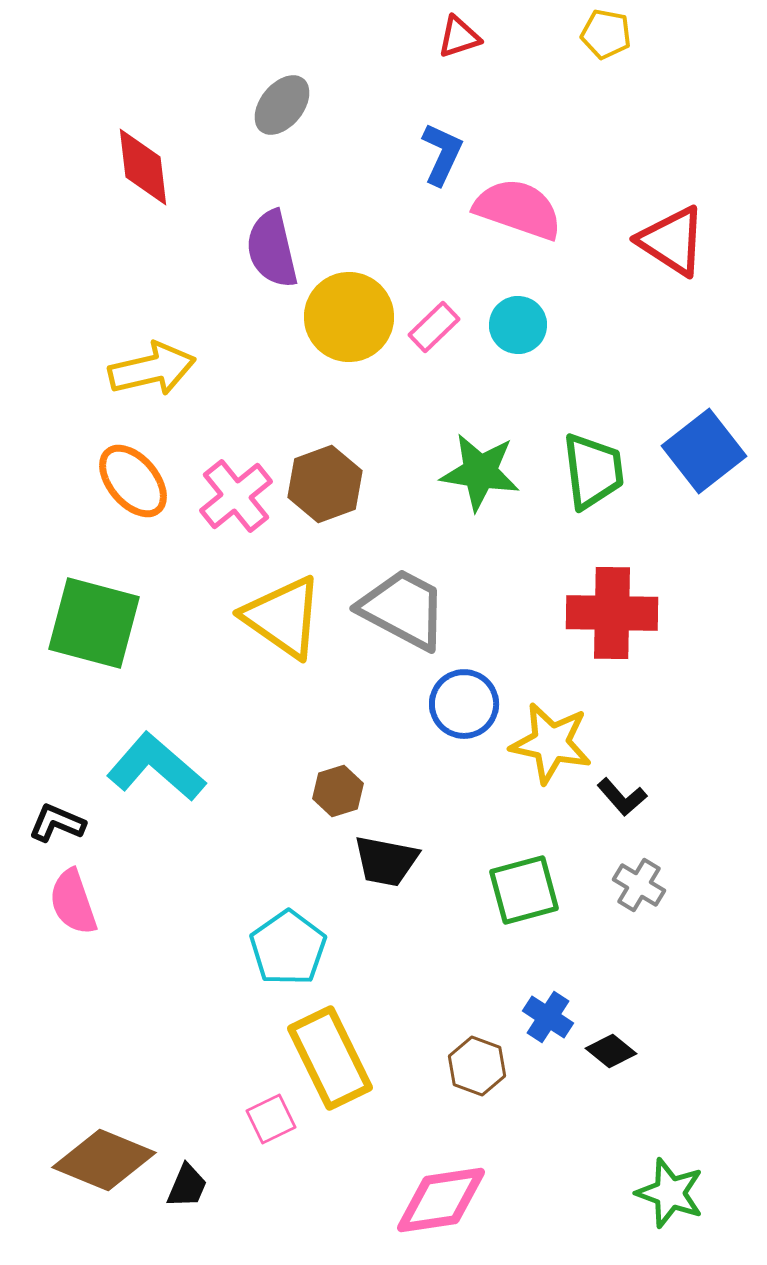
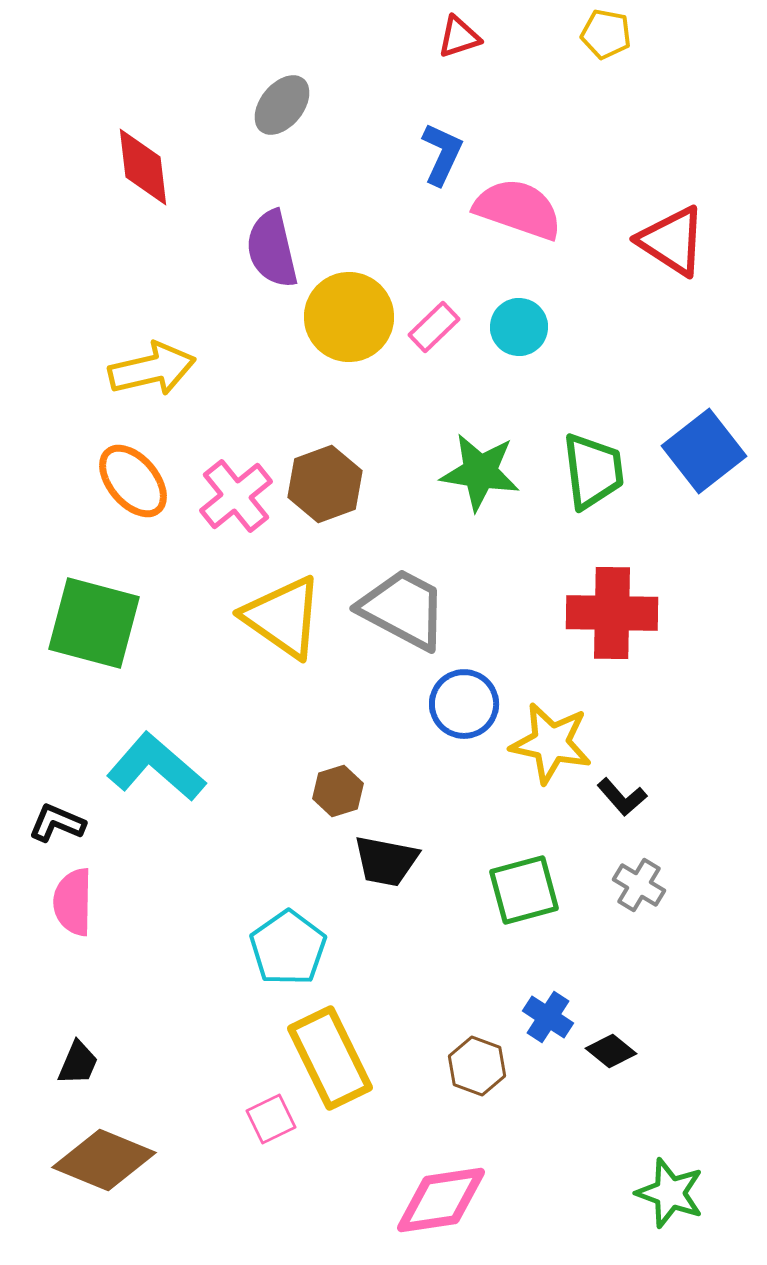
cyan circle at (518, 325): moved 1 px right, 2 px down
pink semicircle at (73, 902): rotated 20 degrees clockwise
black trapezoid at (187, 1186): moved 109 px left, 123 px up
